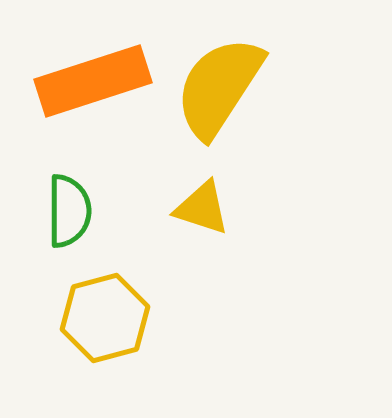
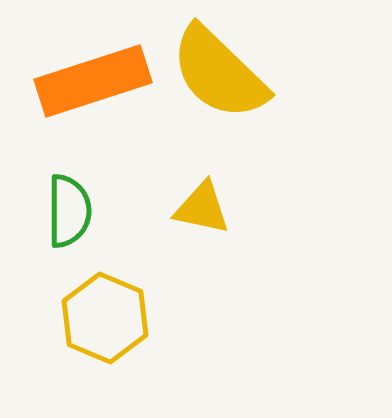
yellow semicircle: moved 14 px up; rotated 79 degrees counterclockwise
yellow triangle: rotated 6 degrees counterclockwise
yellow hexagon: rotated 22 degrees counterclockwise
